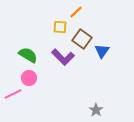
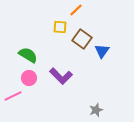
orange line: moved 2 px up
purple L-shape: moved 2 px left, 19 px down
pink line: moved 2 px down
gray star: rotated 16 degrees clockwise
